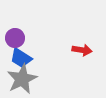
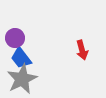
red arrow: rotated 66 degrees clockwise
blue trapezoid: rotated 20 degrees clockwise
